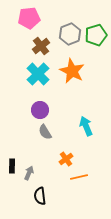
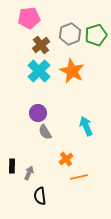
brown cross: moved 1 px up
cyan cross: moved 1 px right, 3 px up
purple circle: moved 2 px left, 3 px down
